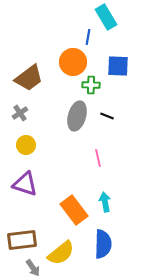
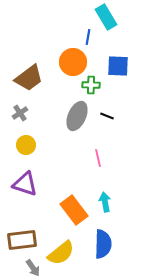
gray ellipse: rotated 8 degrees clockwise
